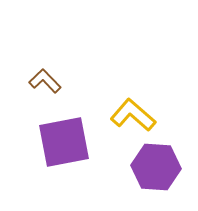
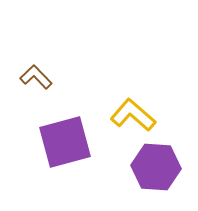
brown L-shape: moved 9 px left, 4 px up
purple square: moved 1 px right; rotated 4 degrees counterclockwise
